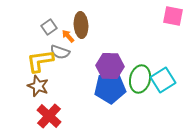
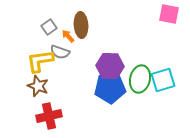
pink square: moved 4 px left, 2 px up
cyan square: rotated 15 degrees clockwise
red cross: rotated 35 degrees clockwise
